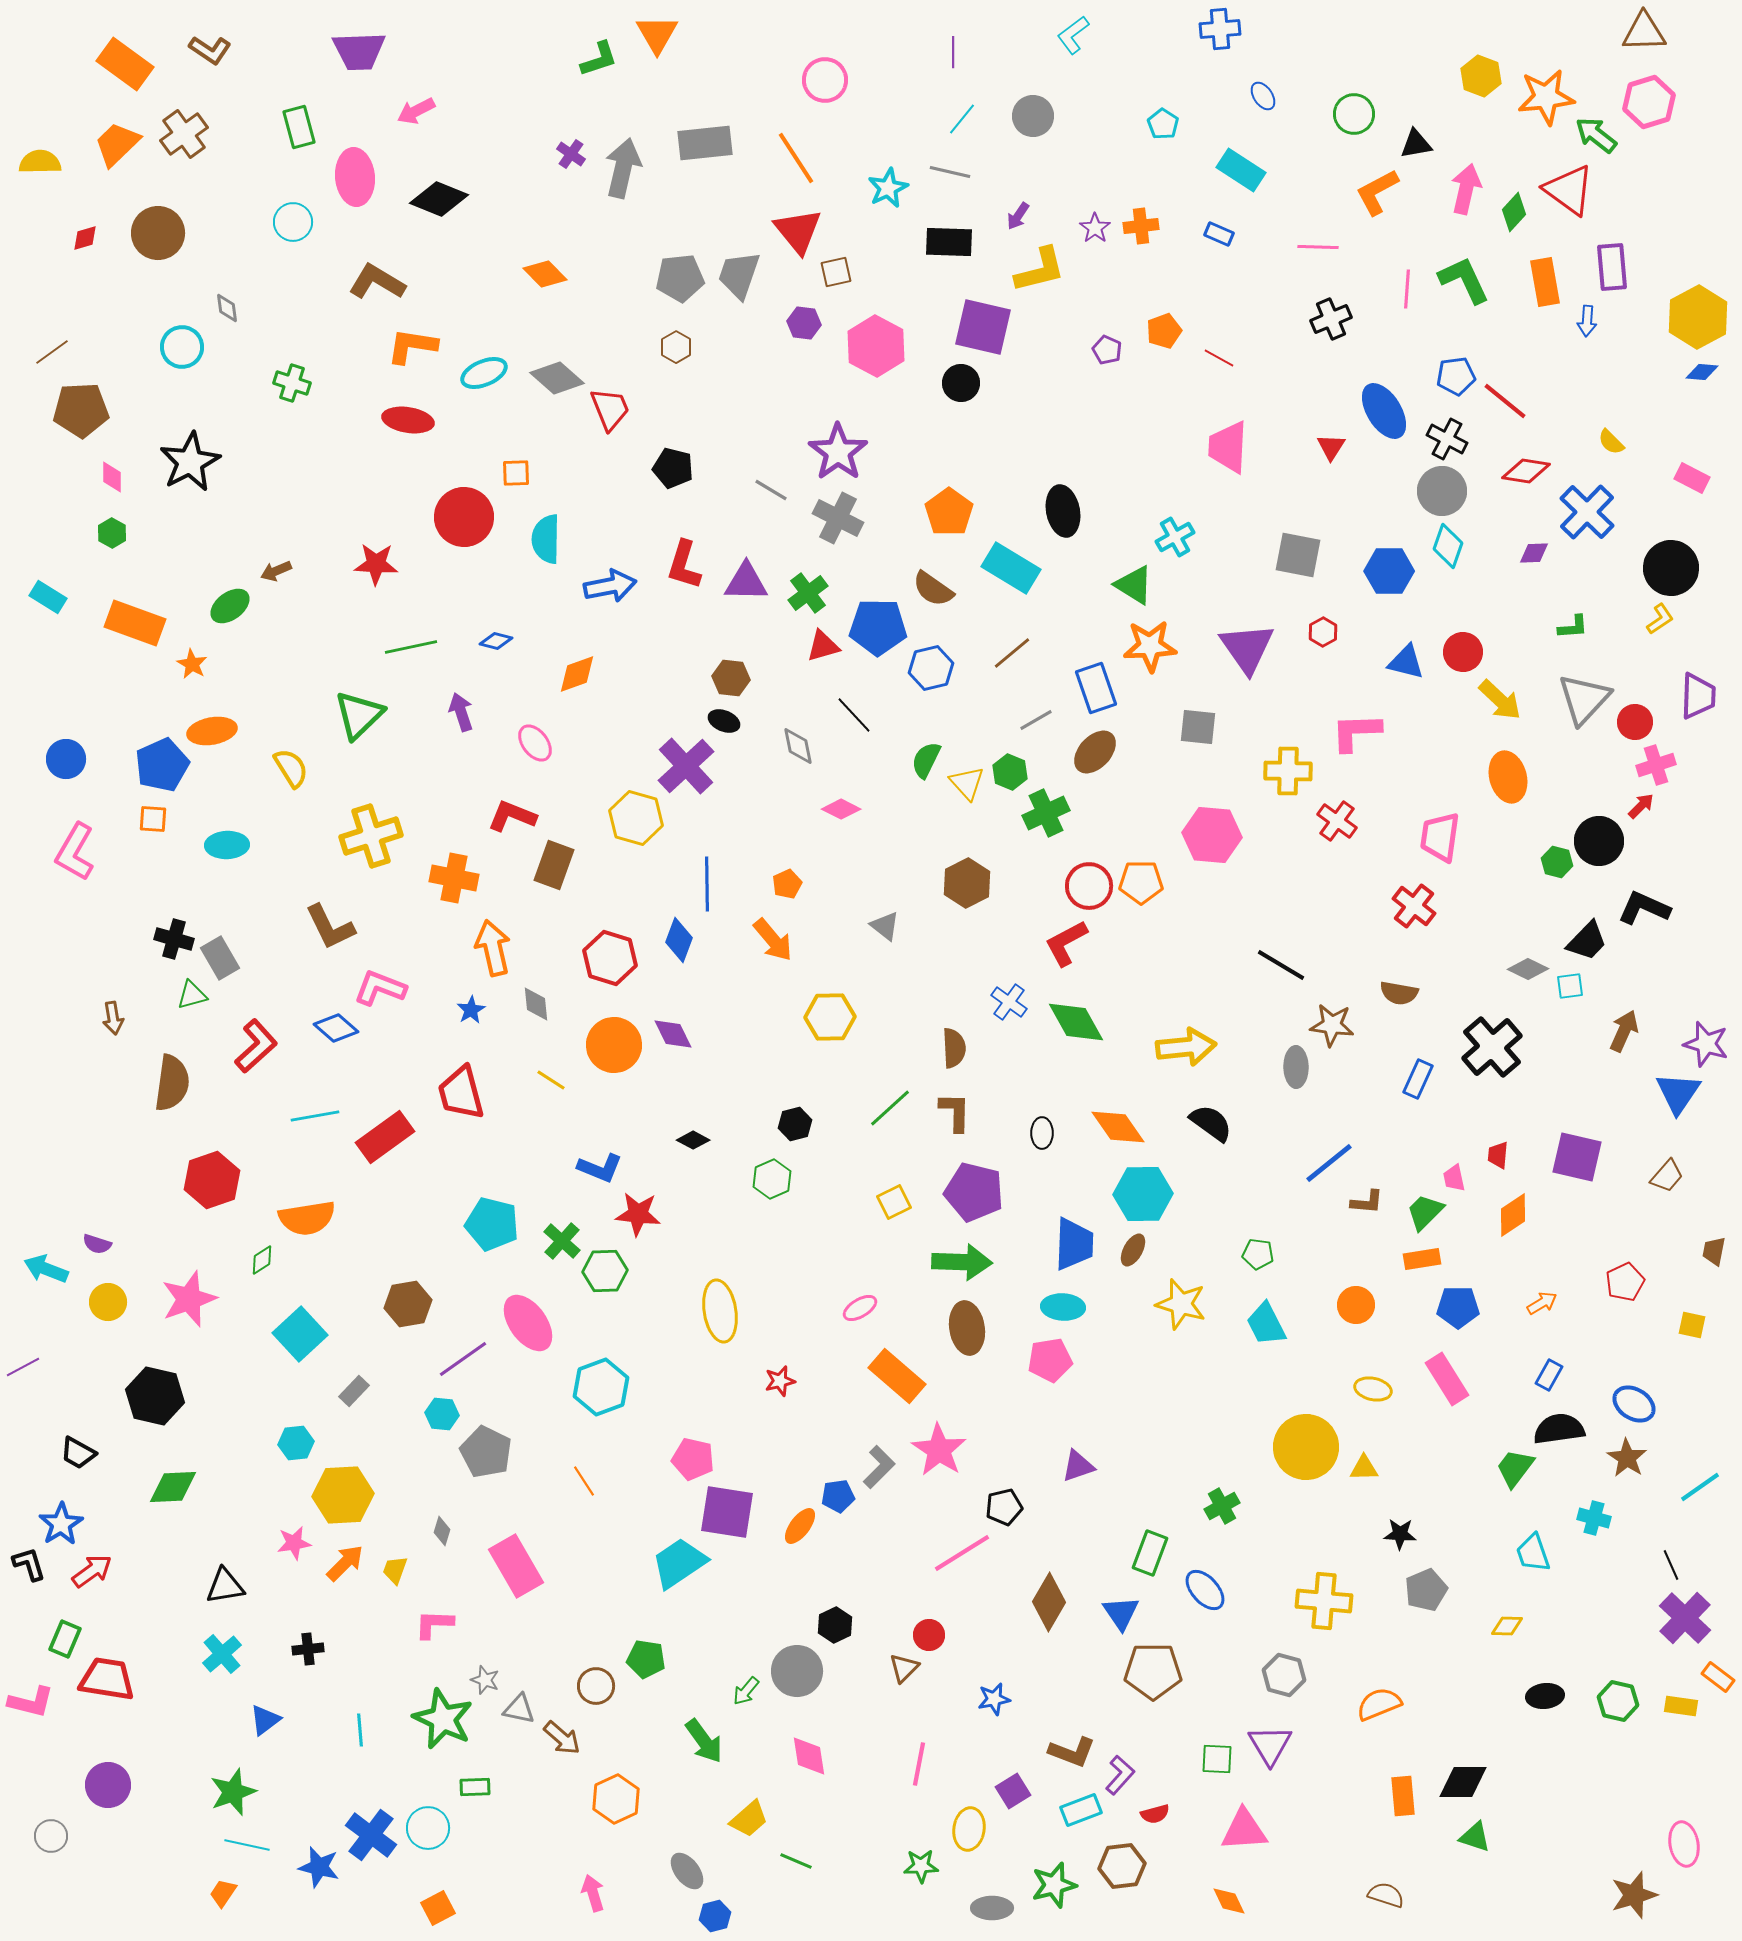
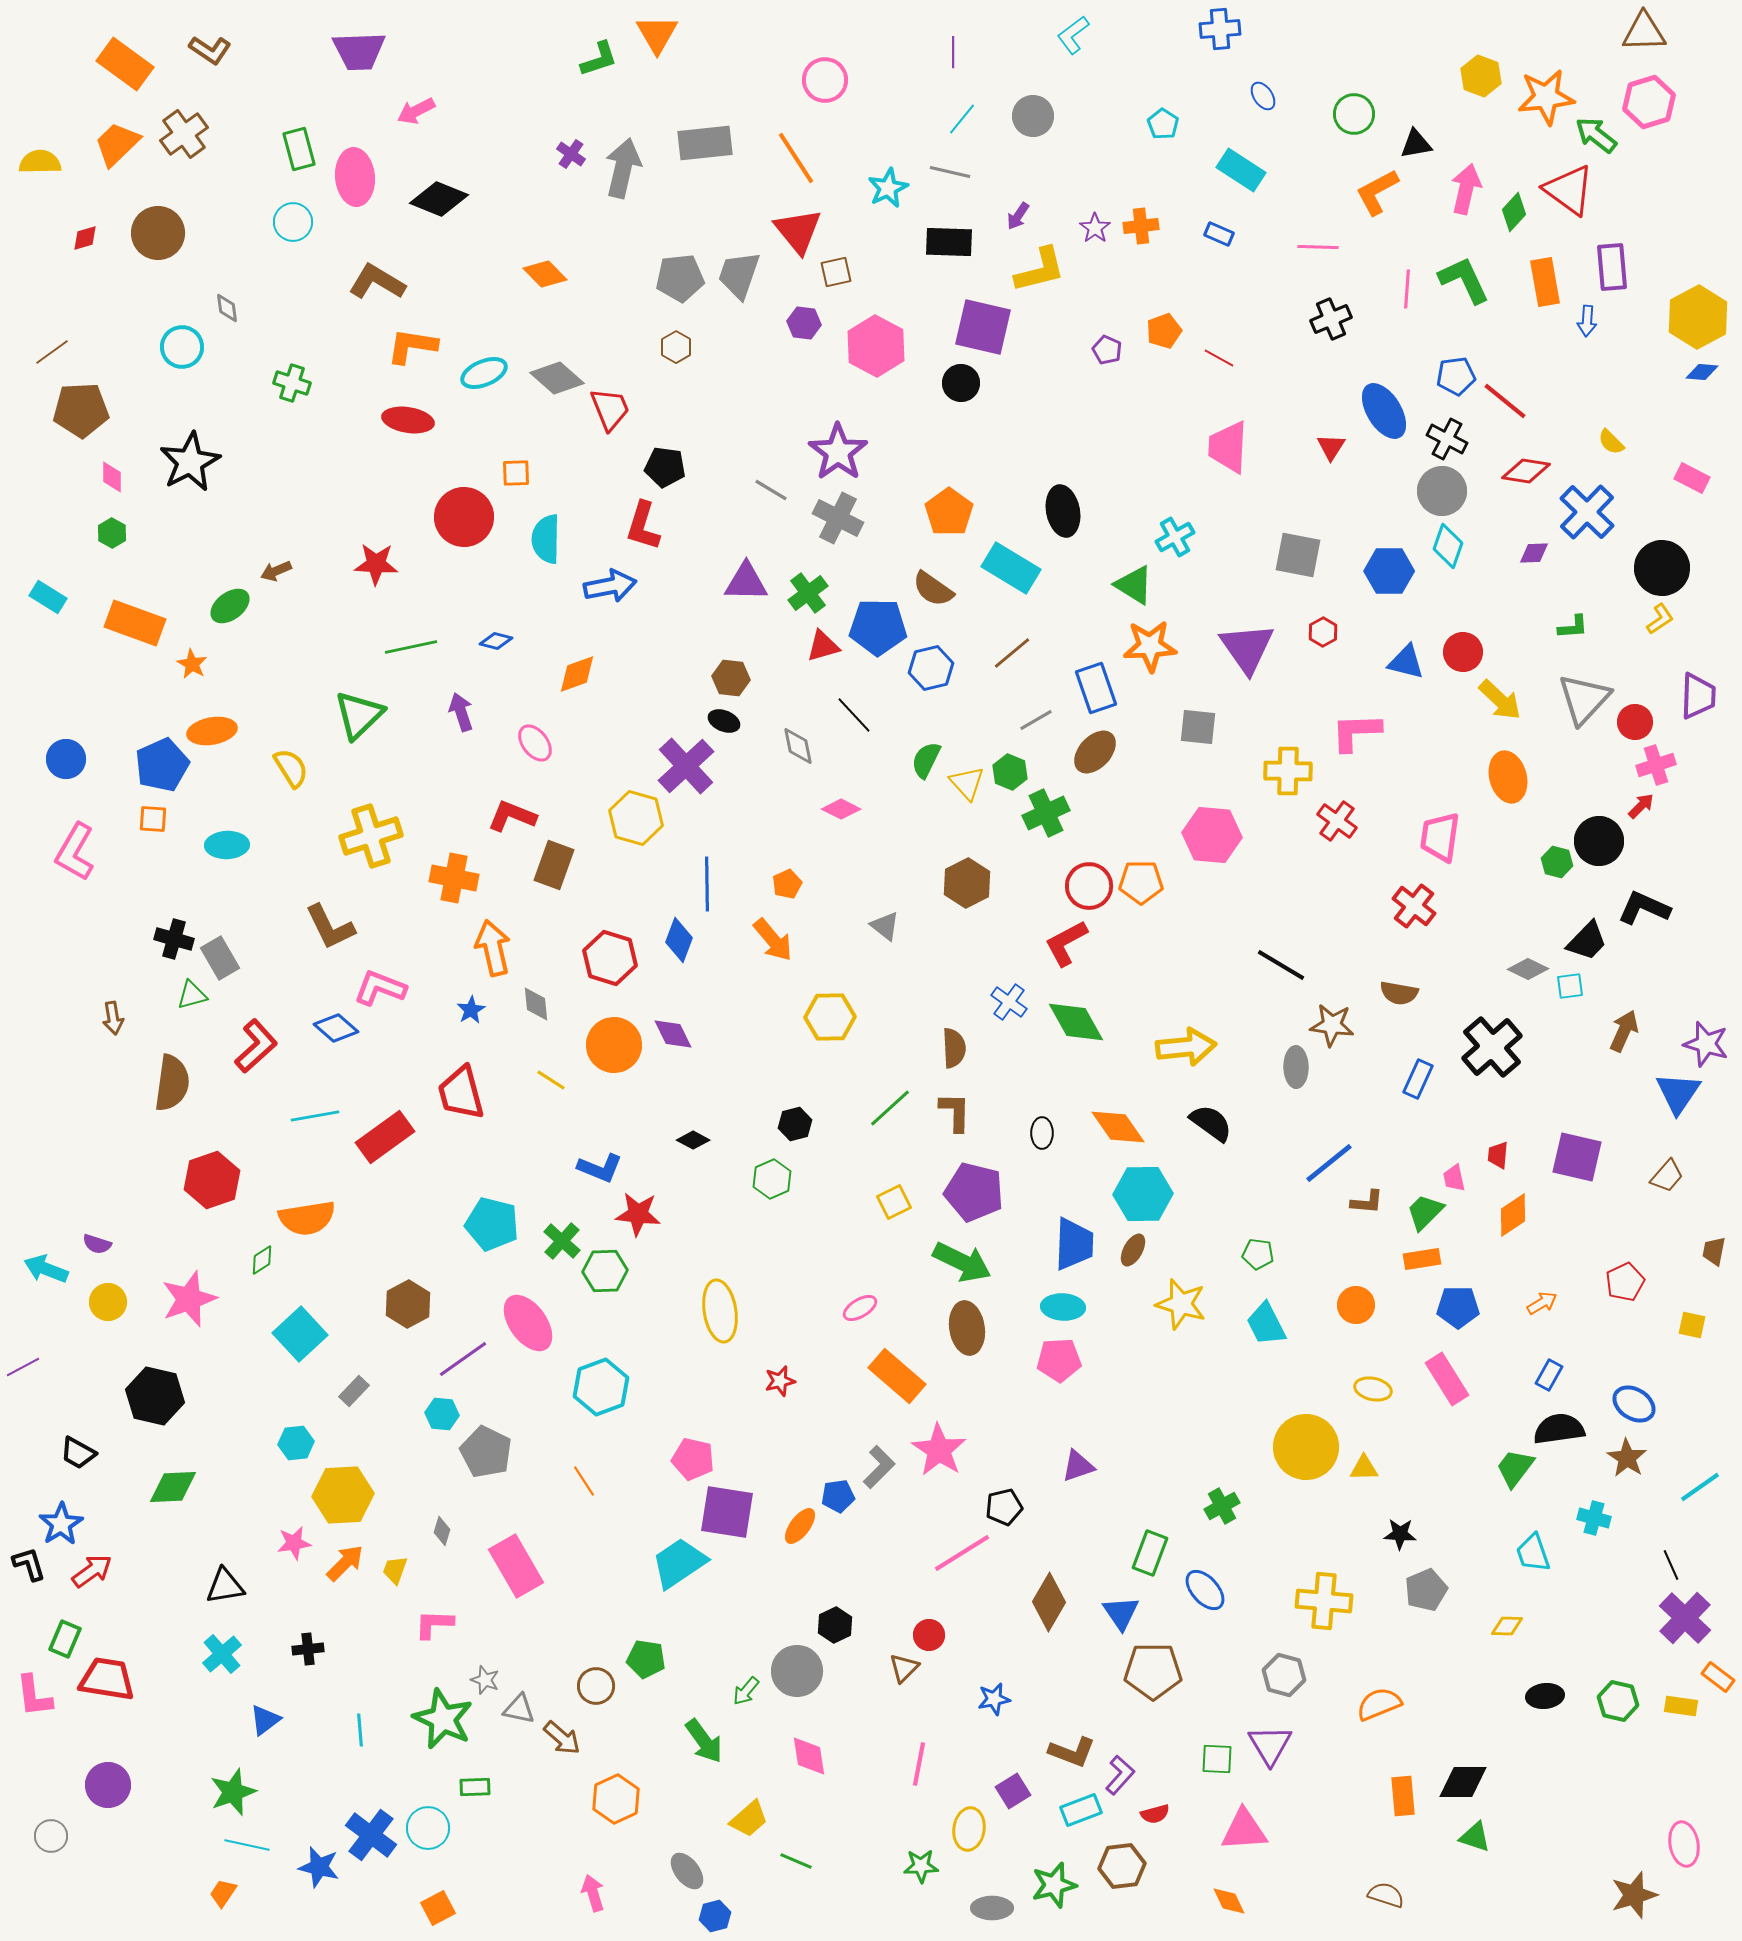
green rectangle at (299, 127): moved 22 px down
black pentagon at (673, 468): moved 8 px left, 1 px up; rotated 6 degrees counterclockwise
red L-shape at (684, 565): moved 41 px left, 39 px up
black circle at (1671, 568): moved 9 px left
green arrow at (962, 1262): rotated 24 degrees clockwise
brown hexagon at (408, 1304): rotated 18 degrees counterclockwise
pink pentagon at (1050, 1360): moved 9 px right; rotated 6 degrees clockwise
pink L-shape at (31, 1702): moved 3 px right, 6 px up; rotated 69 degrees clockwise
